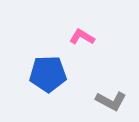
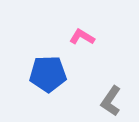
gray L-shape: rotated 96 degrees clockwise
